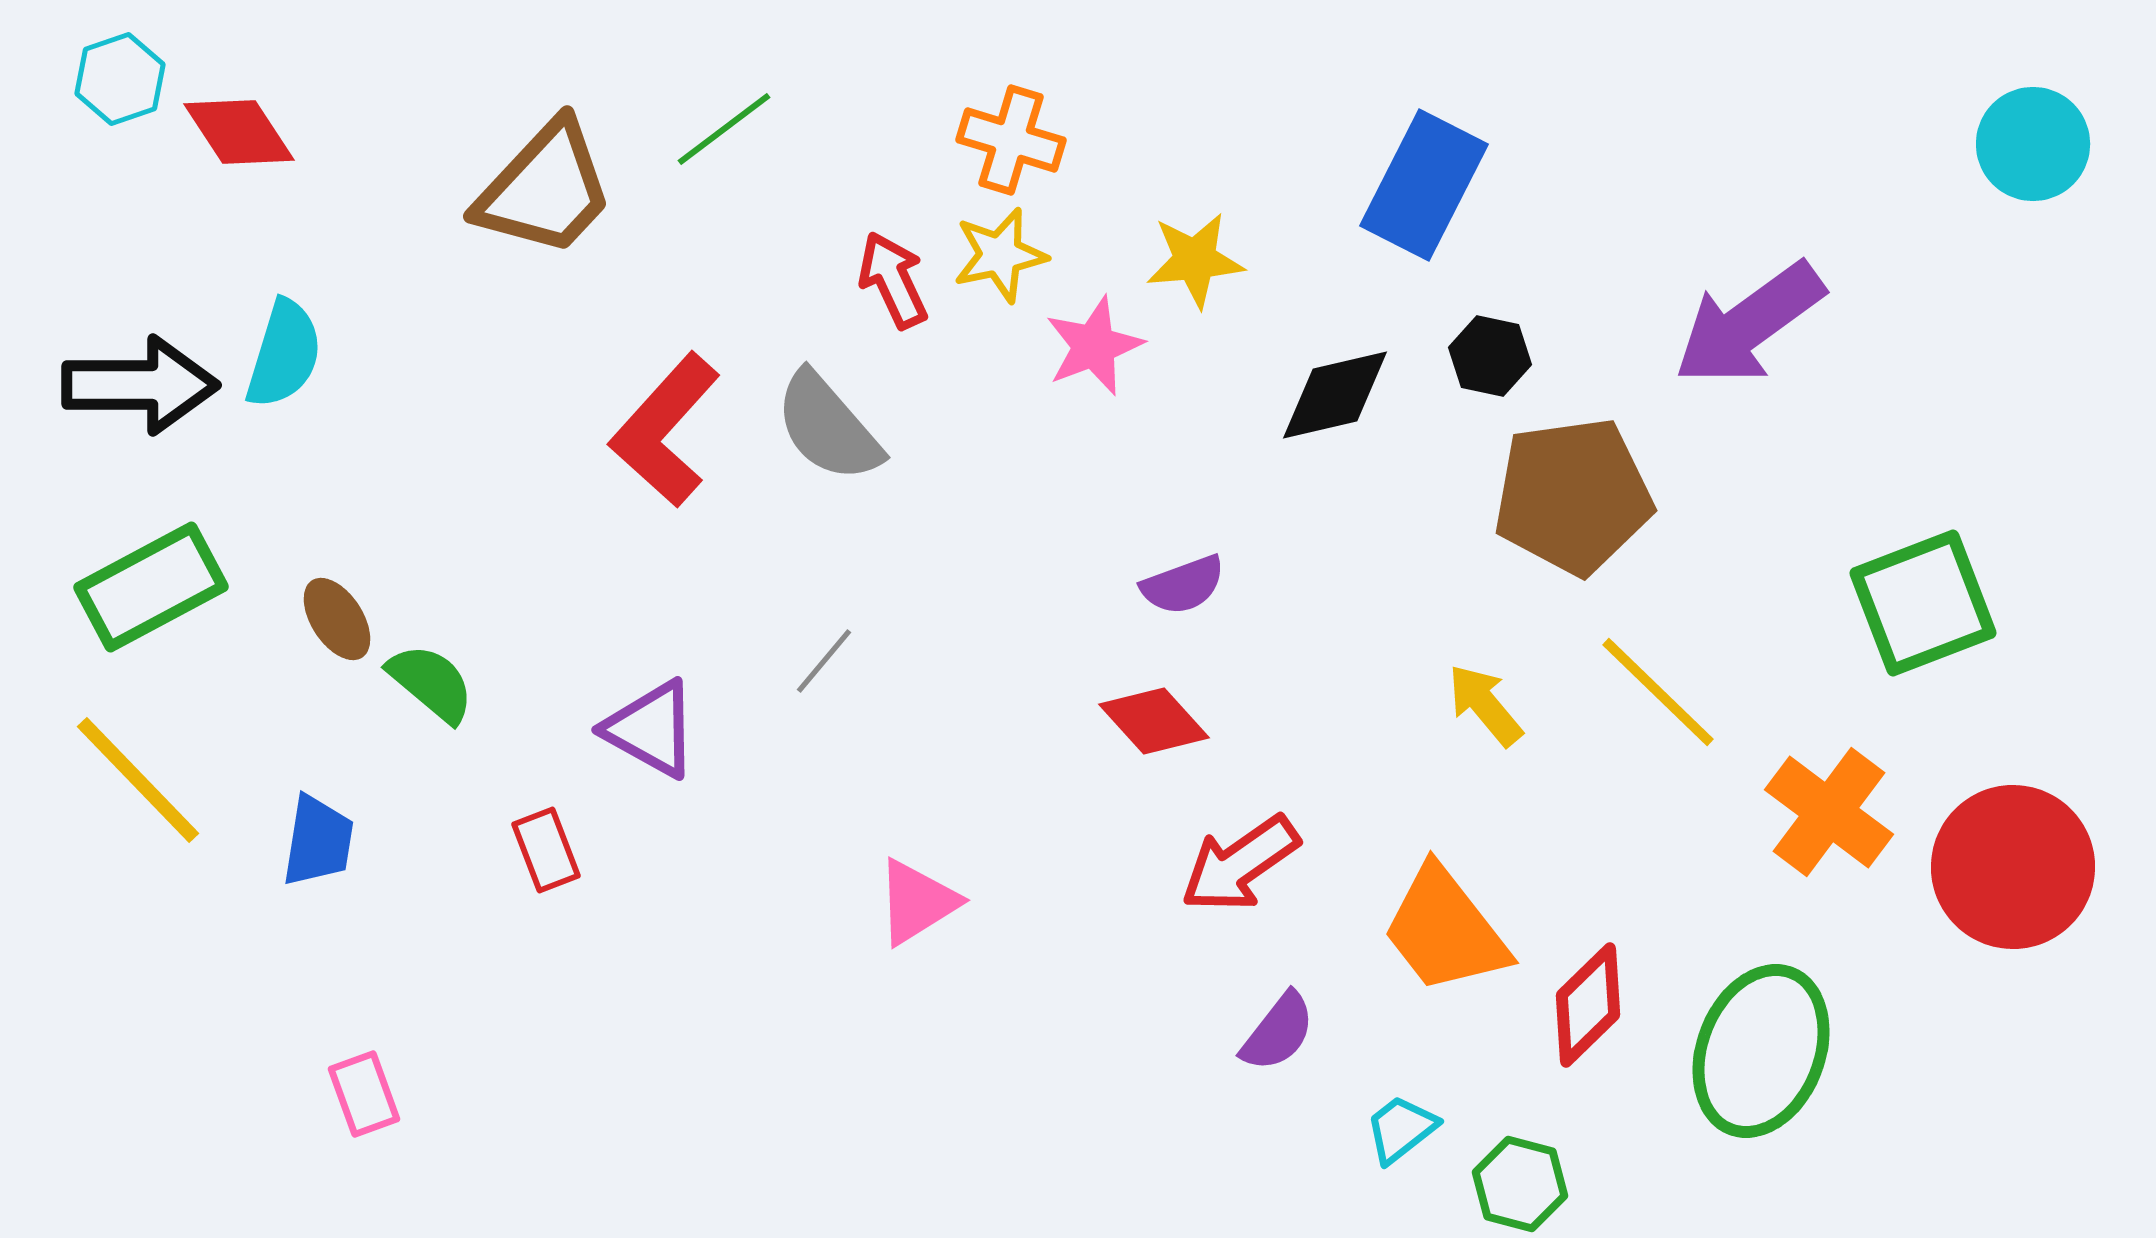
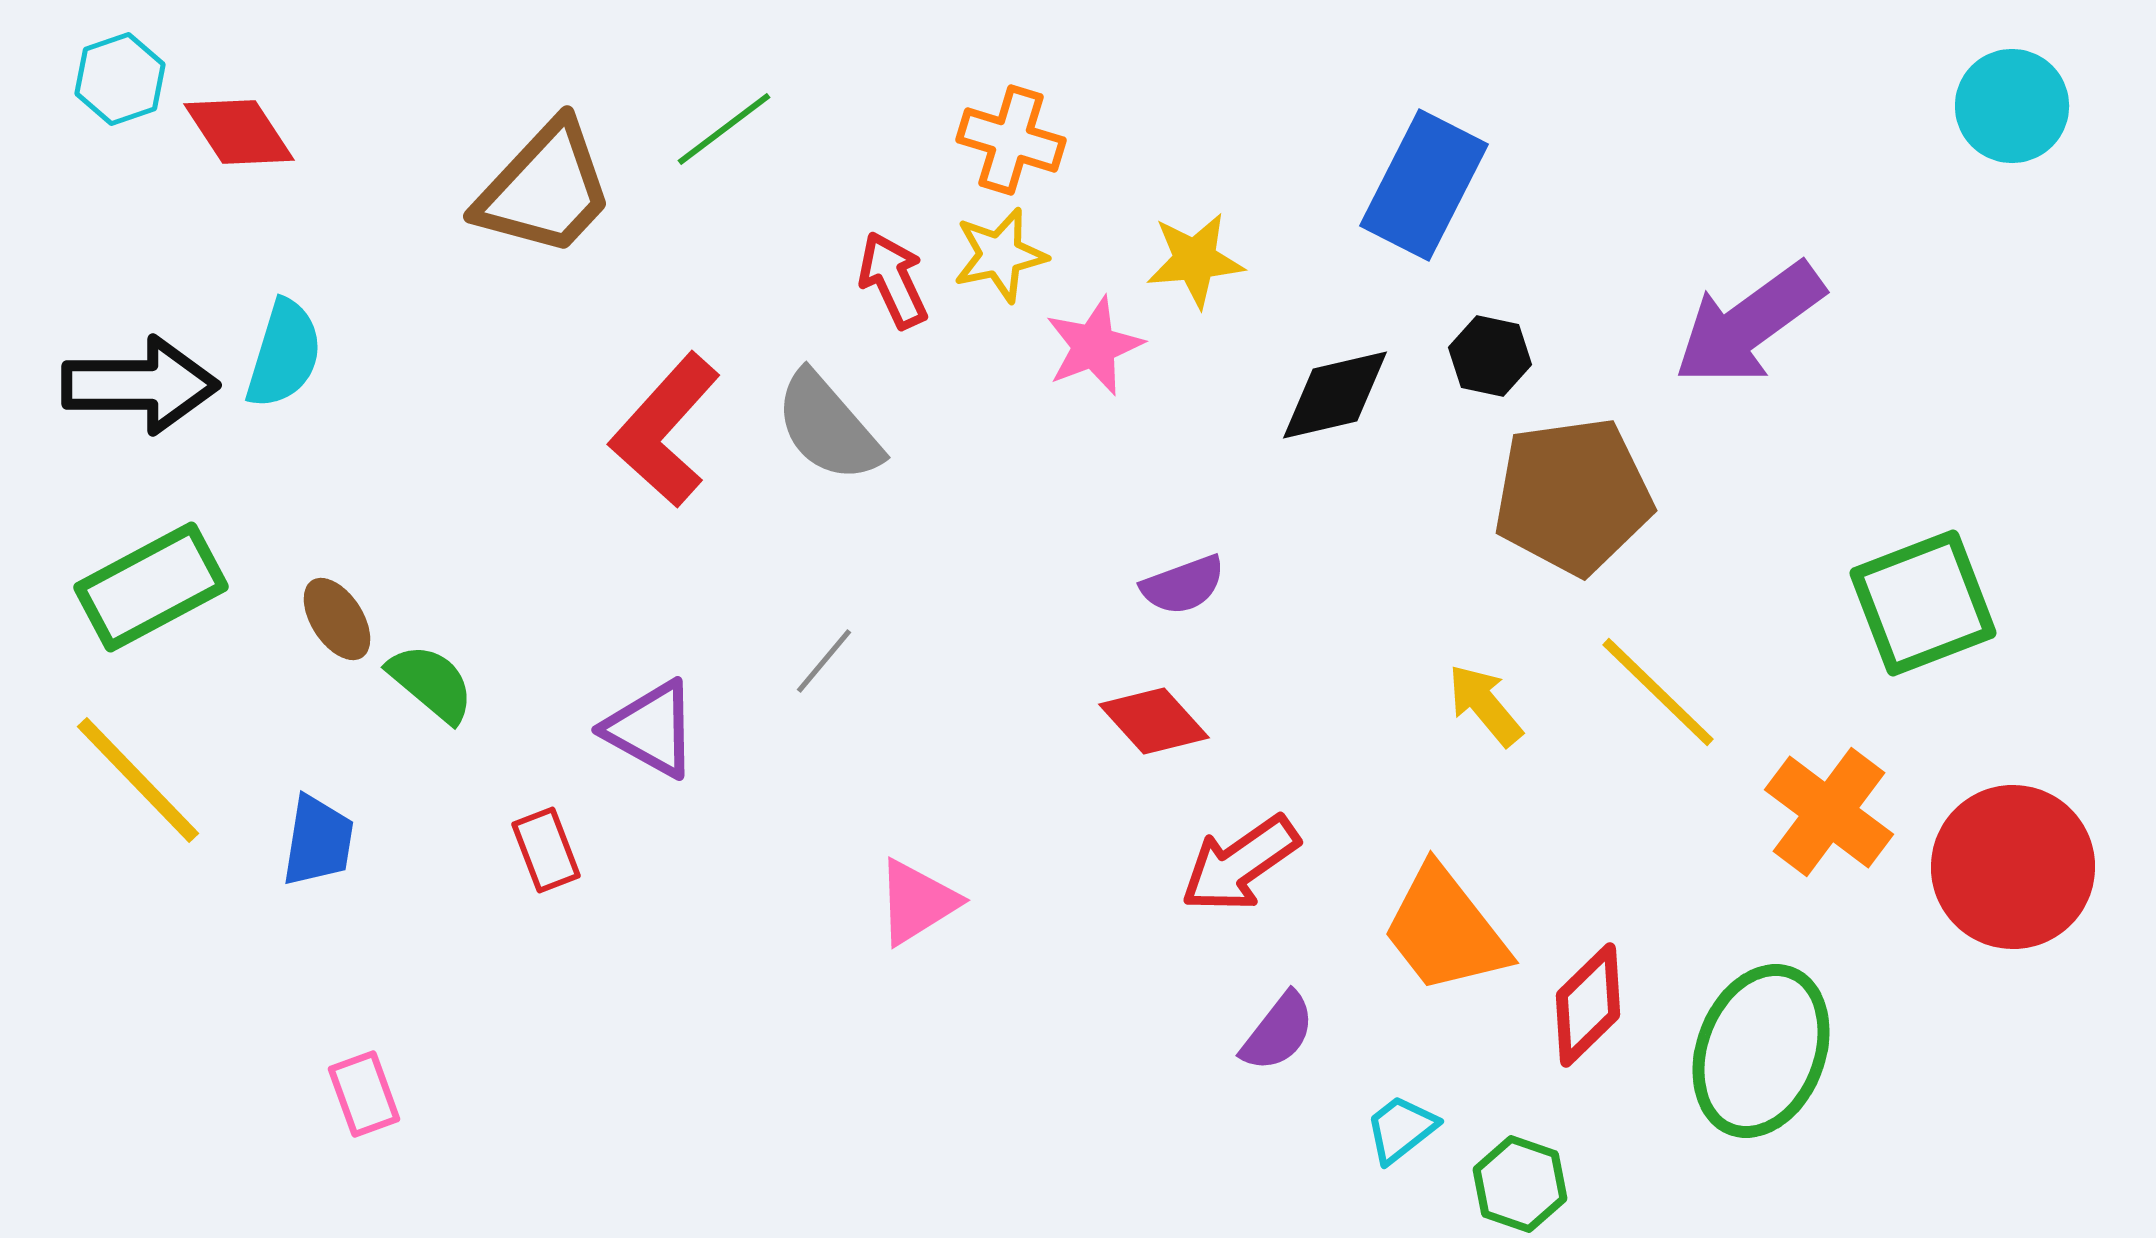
cyan circle at (2033, 144): moved 21 px left, 38 px up
green hexagon at (1520, 1184): rotated 4 degrees clockwise
